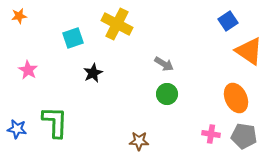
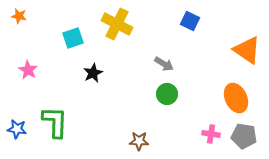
orange star: rotated 21 degrees clockwise
blue square: moved 38 px left; rotated 30 degrees counterclockwise
orange triangle: moved 2 px left, 1 px up
